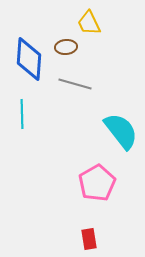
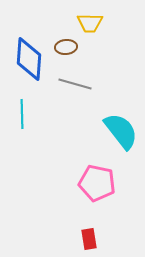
yellow trapezoid: moved 1 px right; rotated 64 degrees counterclockwise
pink pentagon: rotated 30 degrees counterclockwise
